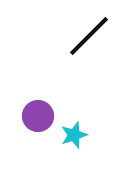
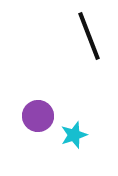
black line: rotated 66 degrees counterclockwise
